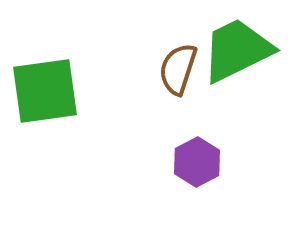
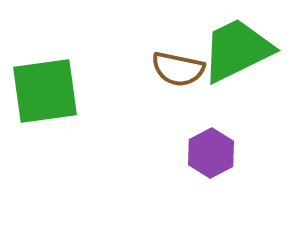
brown semicircle: rotated 96 degrees counterclockwise
purple hexagon: moved 14 px right, 9 px up
